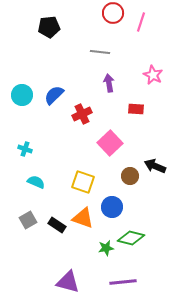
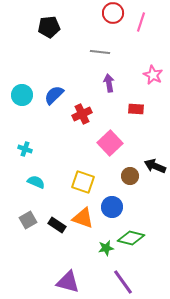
purple line: rotated 60 degrees clockwise
